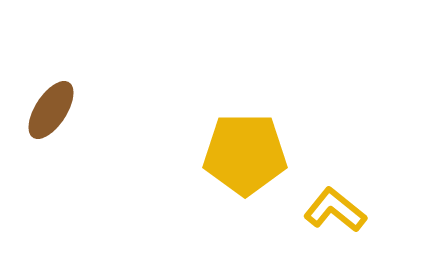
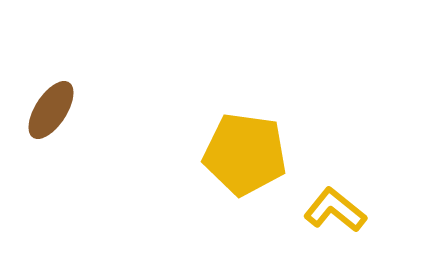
yellow pentagon: rotated 8 degrees clockwise
